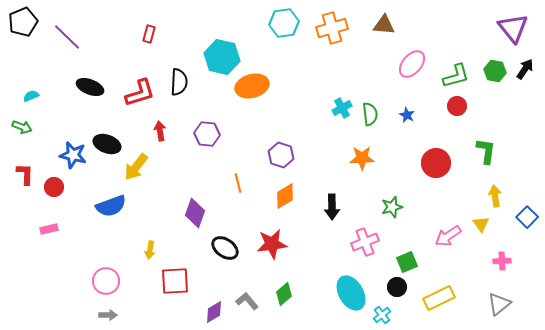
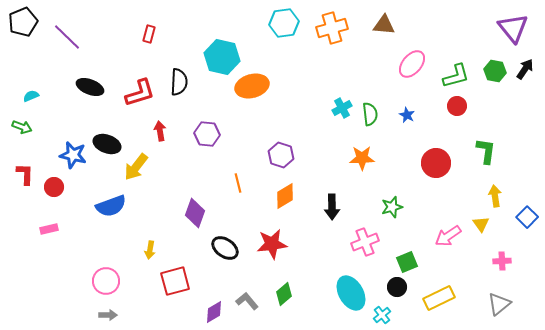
red square at (175, 281): rotated 12 degrees counterclockwise
